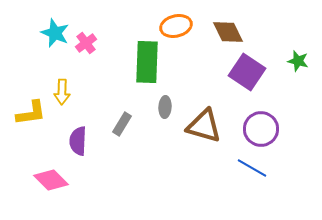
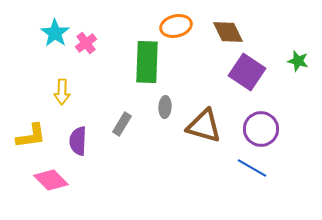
cyan star: rotated 12 degrees clockwise
yellow L-shape: moved 23 px down
